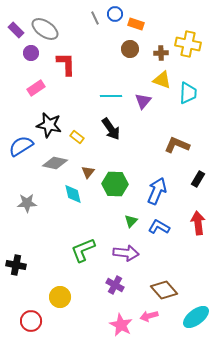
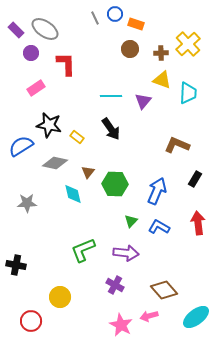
yellow cross: rotated 35 degrees clockwise
black rectangle: moved 3 px left
